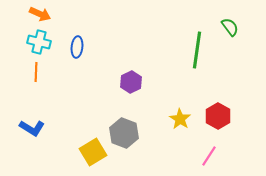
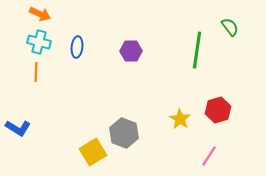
purple hexagon: moved 31 px up; rotated 25 degrees clockwise
red hexagon: moved 6 px up; rotated 15 degrees clockwise
blue L-shape: moved 14 px left
